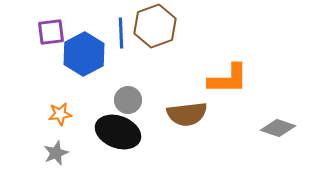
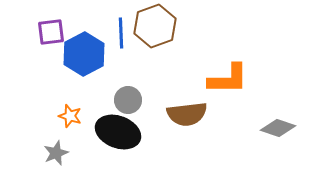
orange star: moved 10 px right, 2 px down; rotated 25 degrees clockwise
